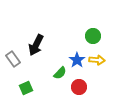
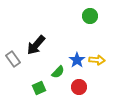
green circle: moved 3 px left, 20 px up
black arrow: rotated 15 degrees clockwise
green semicircle: moved 2 px left, 1 px up
green square: moved 13 px right
